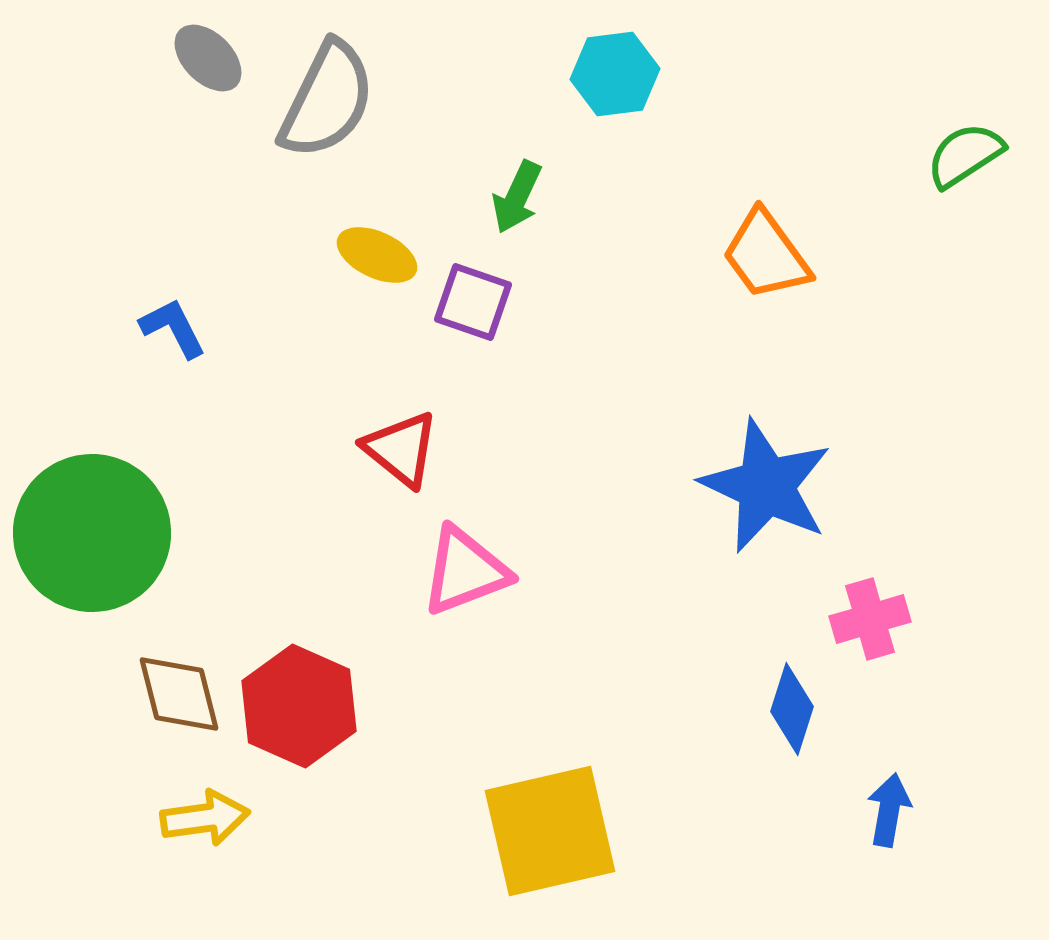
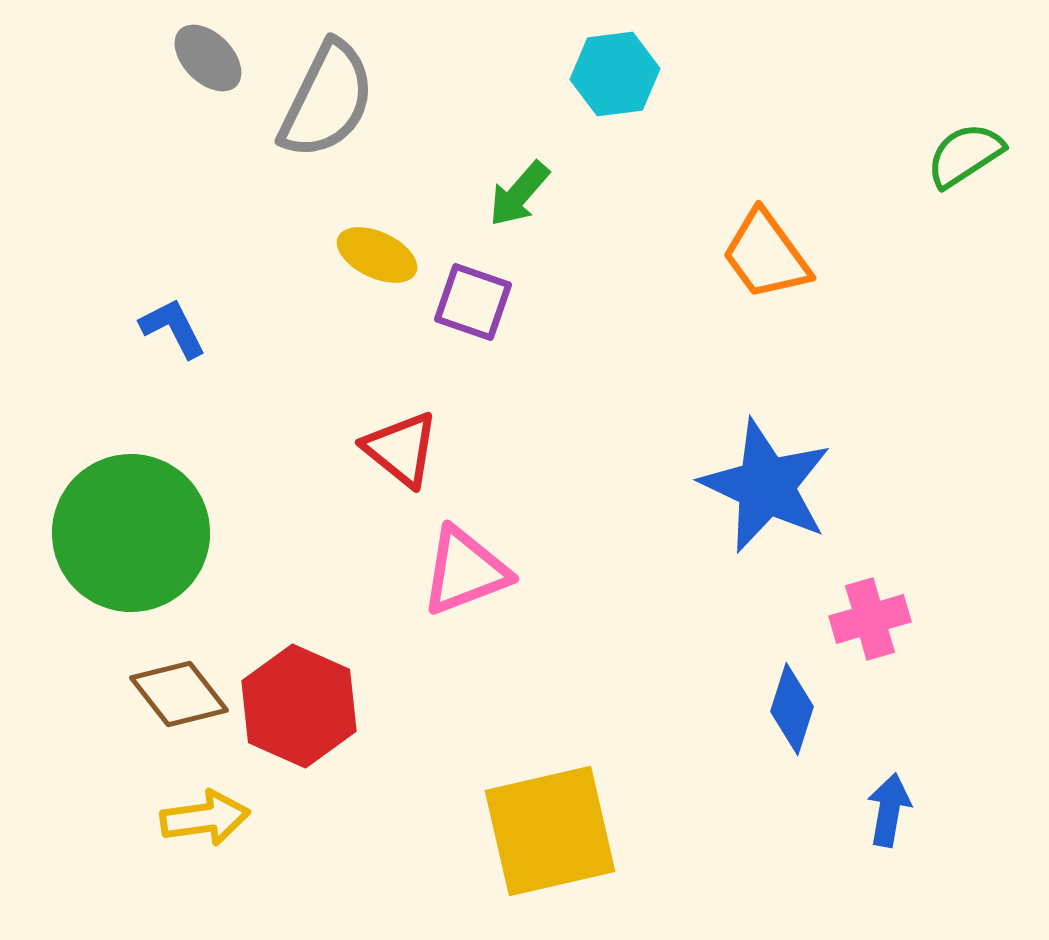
green arrow: moved 2 px right, 3 px up; rotated 16 degrees clockwise
green circle: moved 39 px right
brown diamond: rotated 24 degrees counterclockwise
